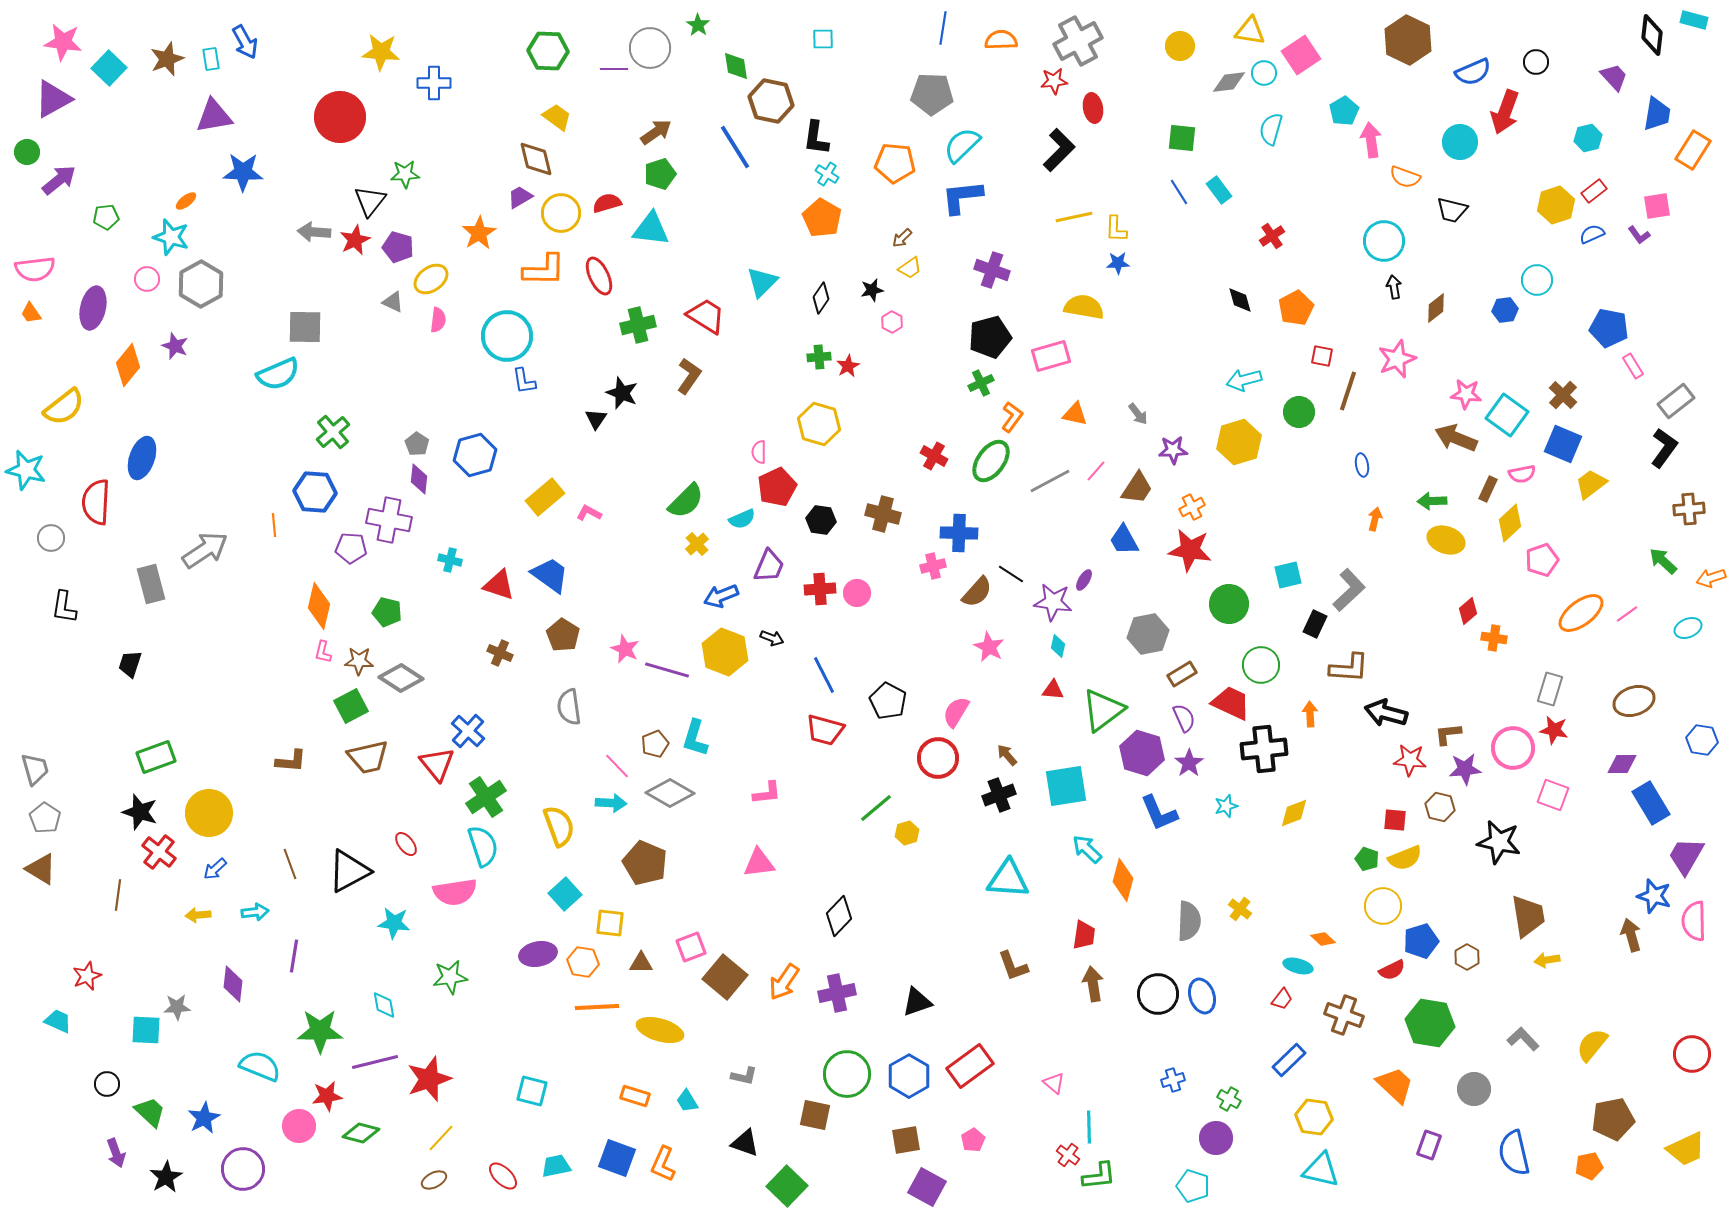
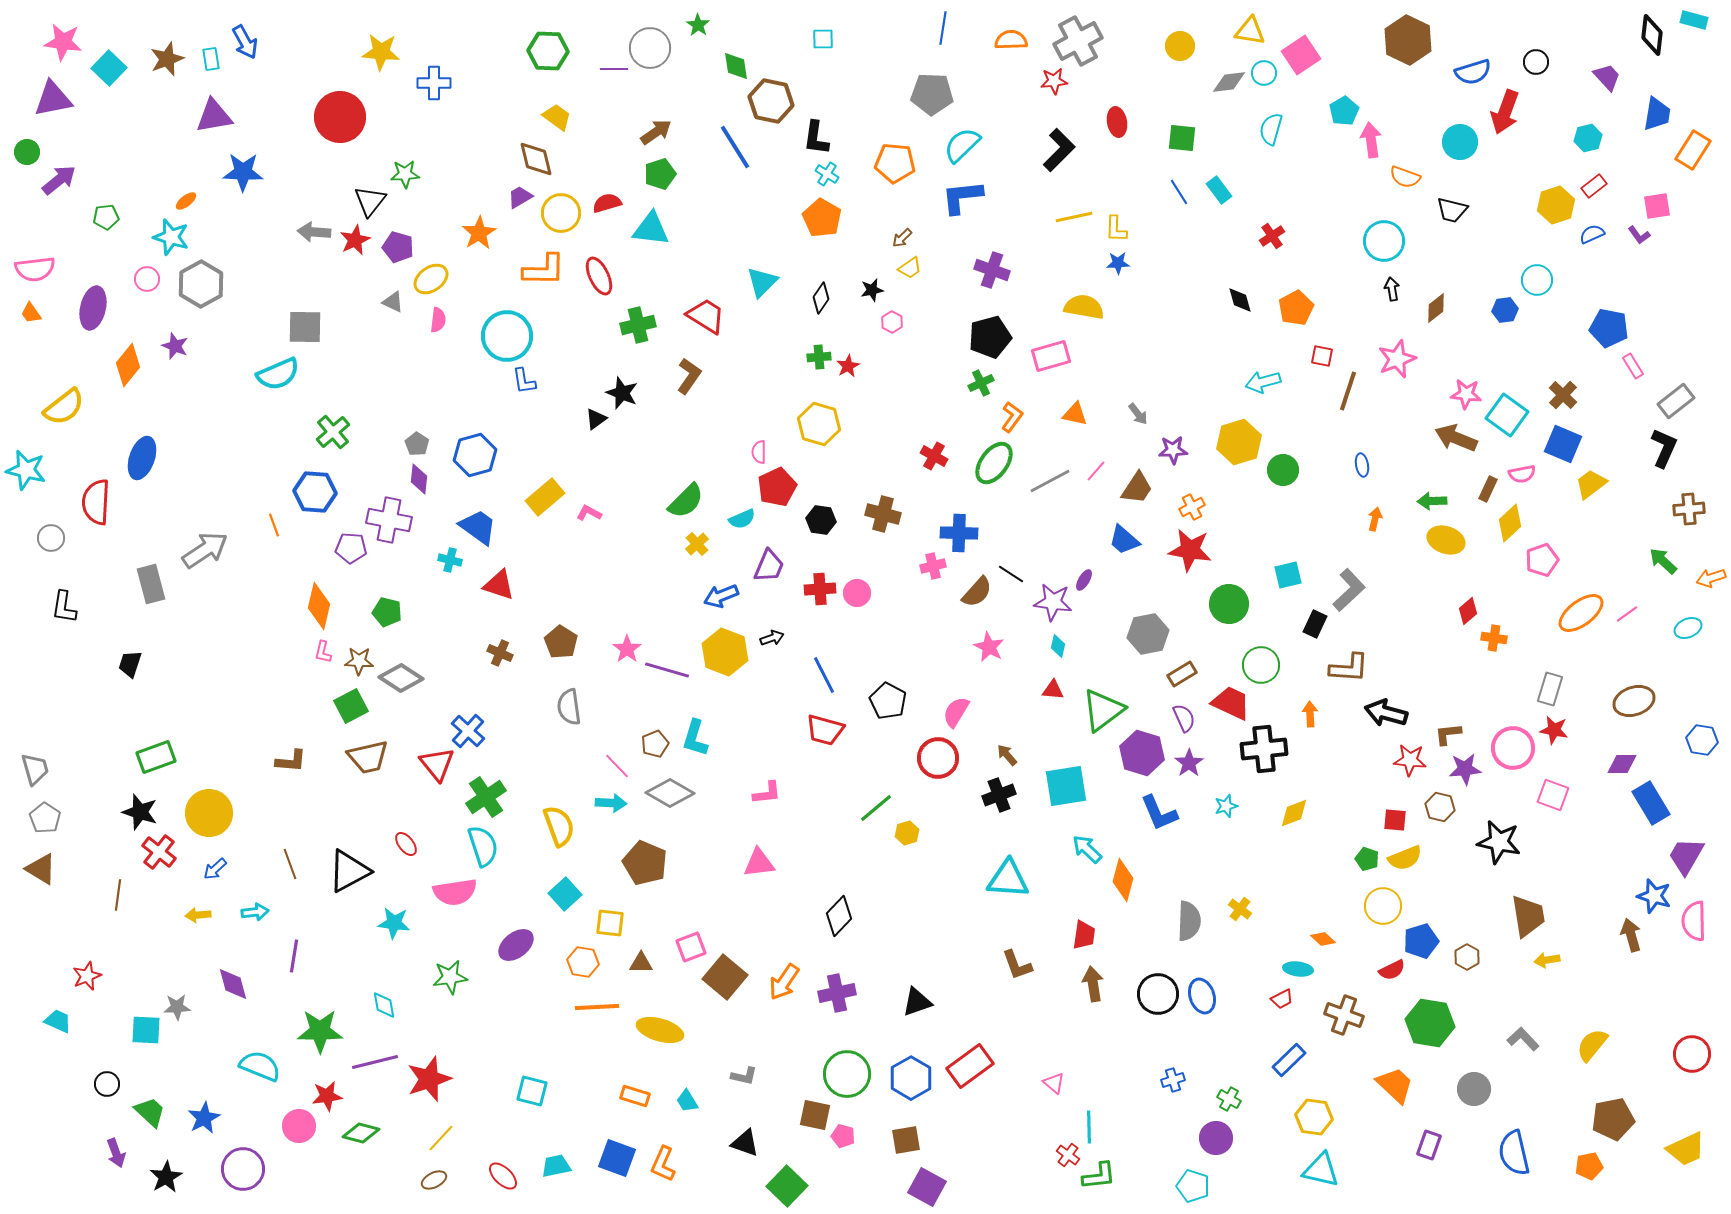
orange semicircle at (1001, 40): moved 10 px right
blue semicircle at (1473, 72): rotated 6 degrees clockwise
purple trapezoid at (1614, 77): moved 7 px left
purple triangle at (53, 99): rotated 18 degrees clockwise
red ellipse at (1093, 108): moved 24 px right, 14 px down
red rectangle at (1594, 191): moved 5 px up
black arrow at (1394, 287): moved 2 px left, 2 px down
cyan arrow at (1244, 380): moved 19 px right, 2 px down
green circle at (1299, 412): moved 16 px left, 58 px down
black triangle at (596, 419): rotated 20 degrees clockwise
black L-shape at (1664, 448): rotated 12 degrees counterclockwise
green ellipse at (991, 461): moved 3 px right, 2 px down
orange line at (274, 525): rotated 15 degrees counterclockwise
blue trapezoid at (1124, 540): rotated 20 degrees counterclockwise
blue trapezoid at (550, 575): moved 72 px left, 48 px up
brown pentagon at (563, 635): moved 2 px left, 7 px down
black arrow at (772, 638): rotated 40 degrees counterclockwise
pink star at (625, 649): moved 2 px right; rotated 12 degrees clockwise
purple ellipse at (538, 954): moved 22 px left, 9 px up; rotated 27 degrees counterclockwise
brown L-shape at (1013, 966): moved 4 px right, 1 px up
cyan ellipse at (1298, 966): moved 3 px down; rotated 8 degrees counterclockwise
purple diamond at (233, 984): rotated 21 degrees counterclockwise
red trapezoid at (1282, 999): rotated 25 degrees clockwise
blue hexagon at (909, 1076): moved 2 px right, 2 px down
pink pentagon at (973, 1140): moved 130 px left, 4 px up; rotated 25 degrees counterclockwise
